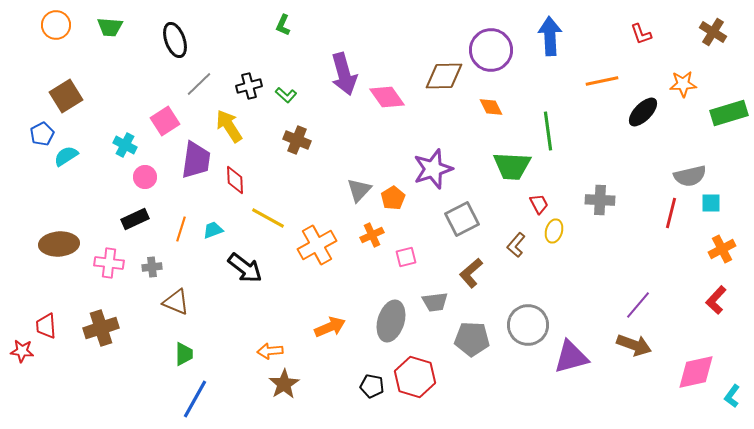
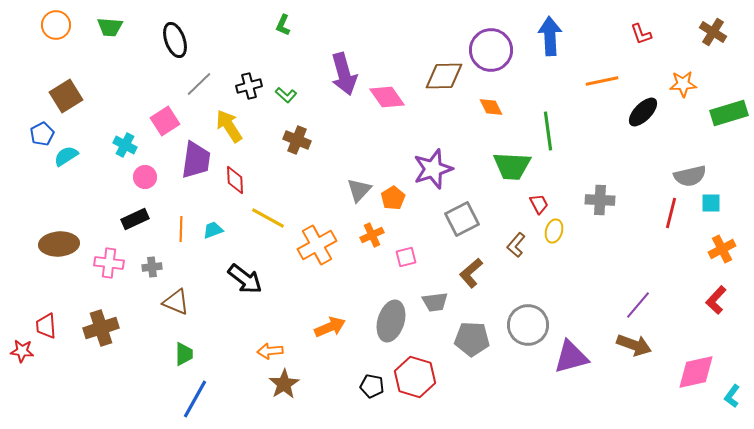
orange line at (181, 229): rotated 15 degrees counterclockwise
black arrow at (245, 268): moved 11 px down
